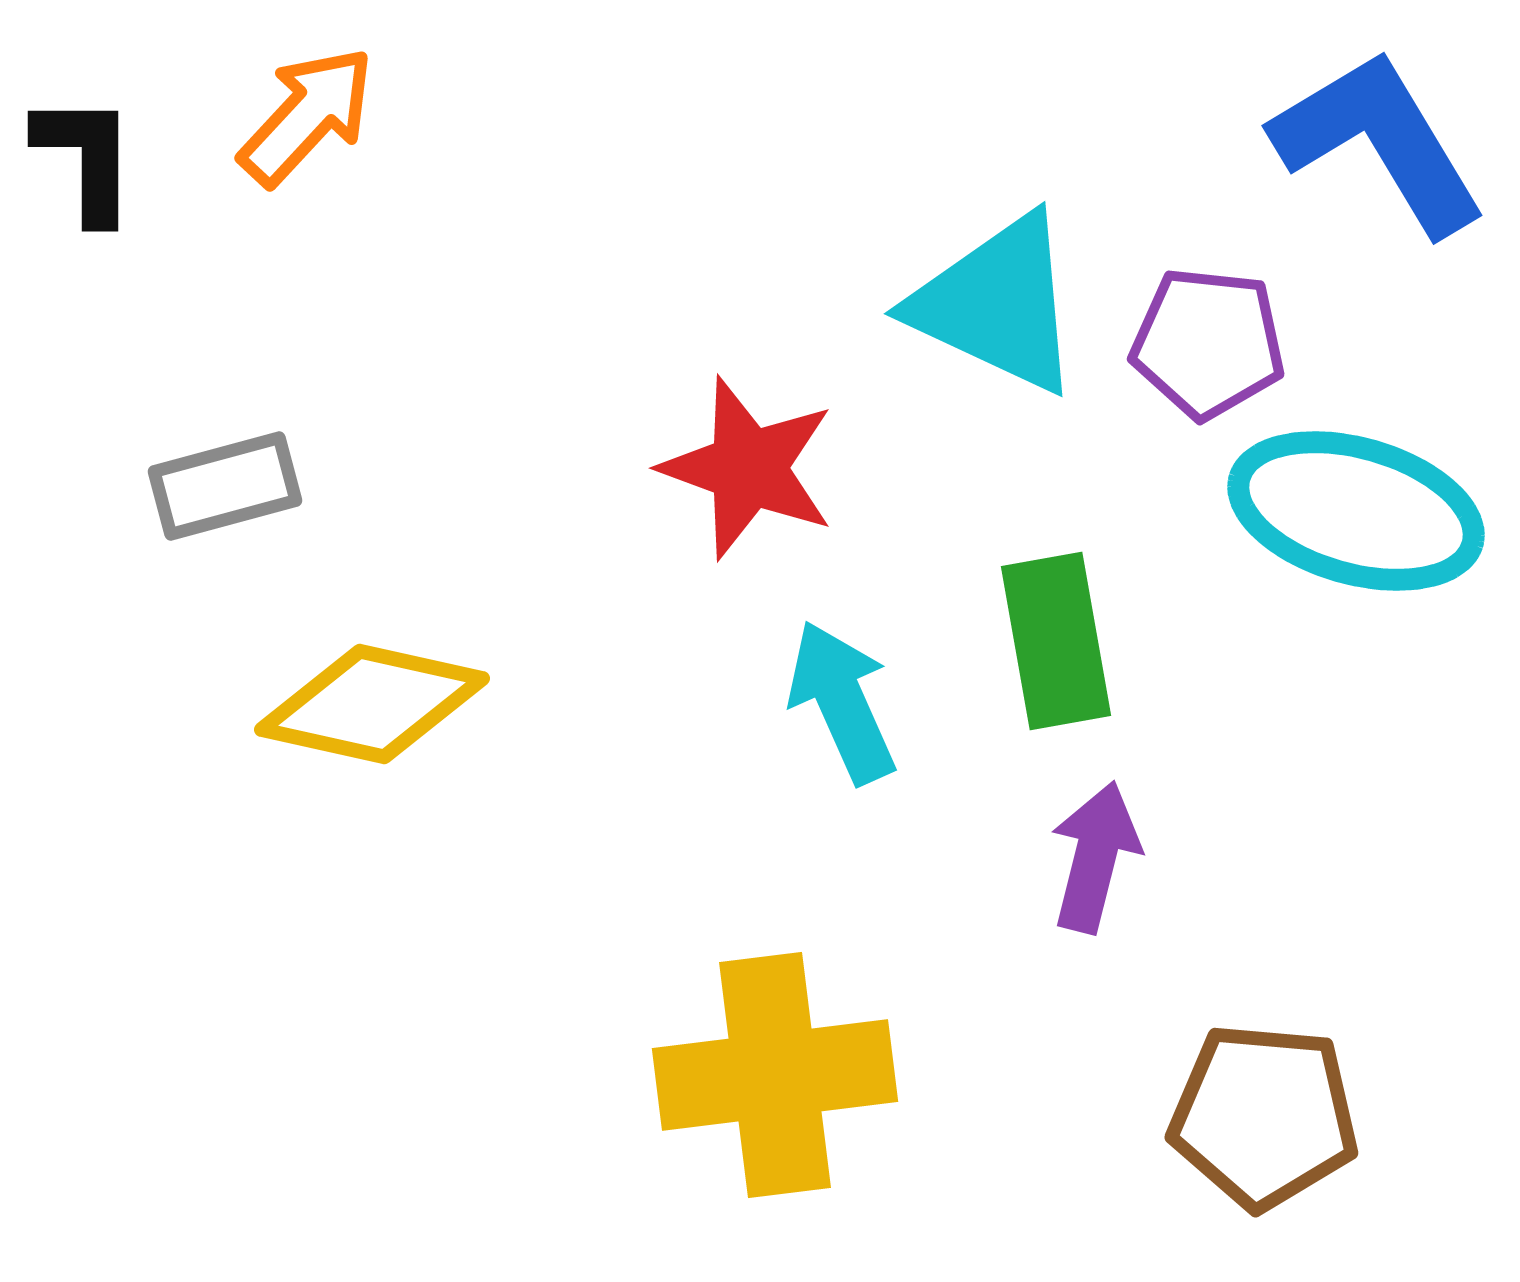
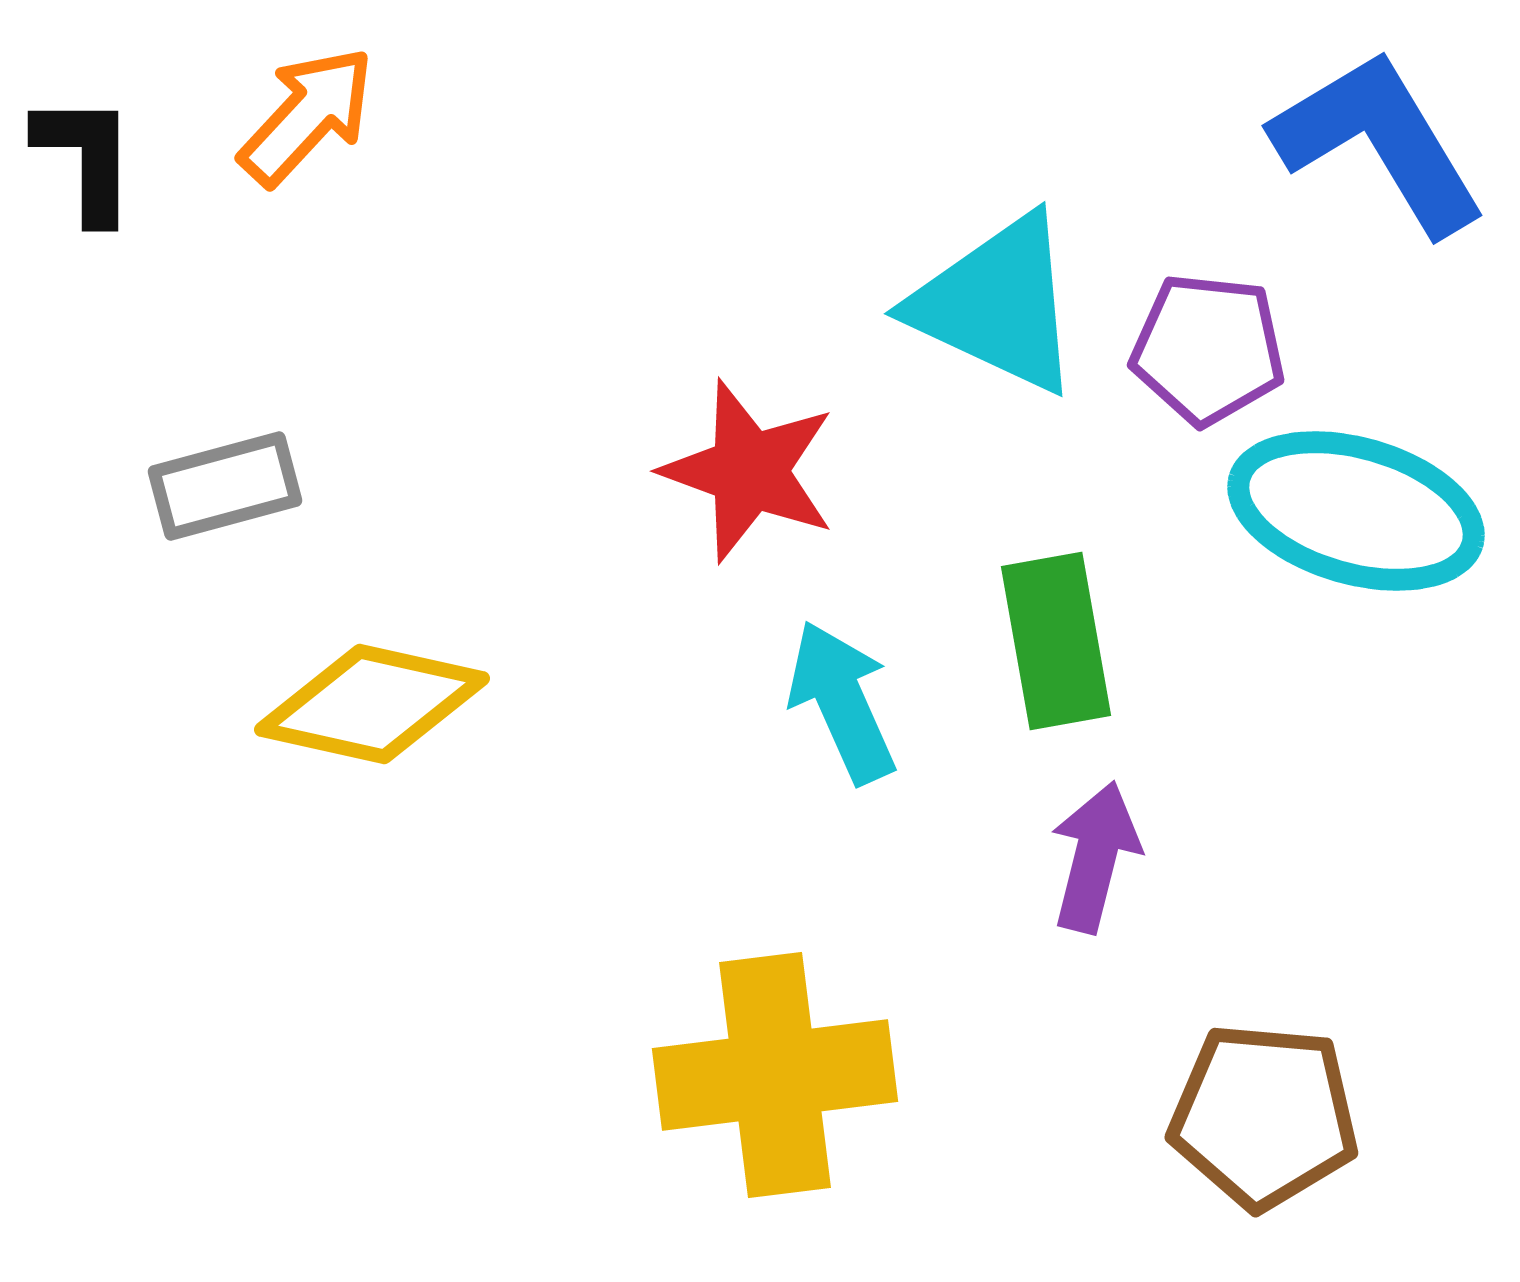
purple pentagon: moved 6 px down
red star: moved 1 px right, 3 px down
